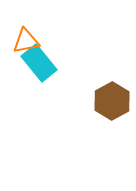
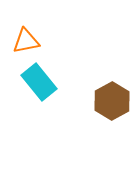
cyan rectangle: moved 19 px down
